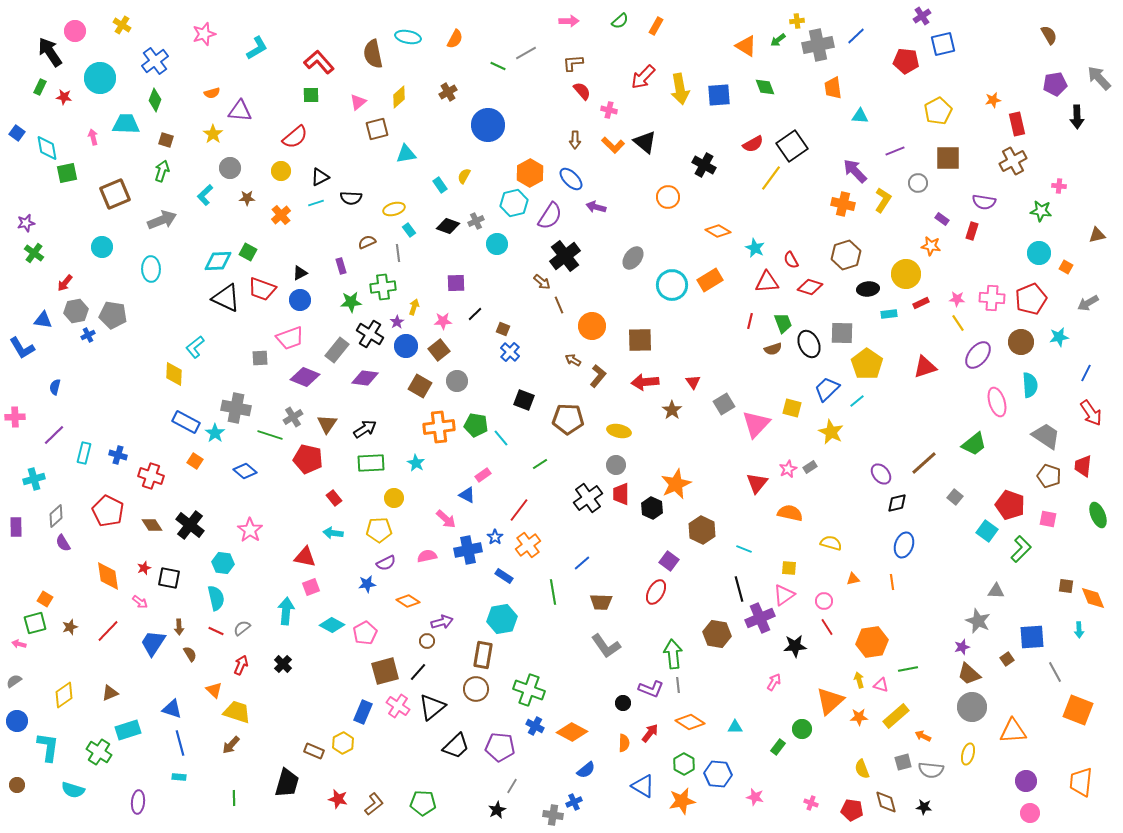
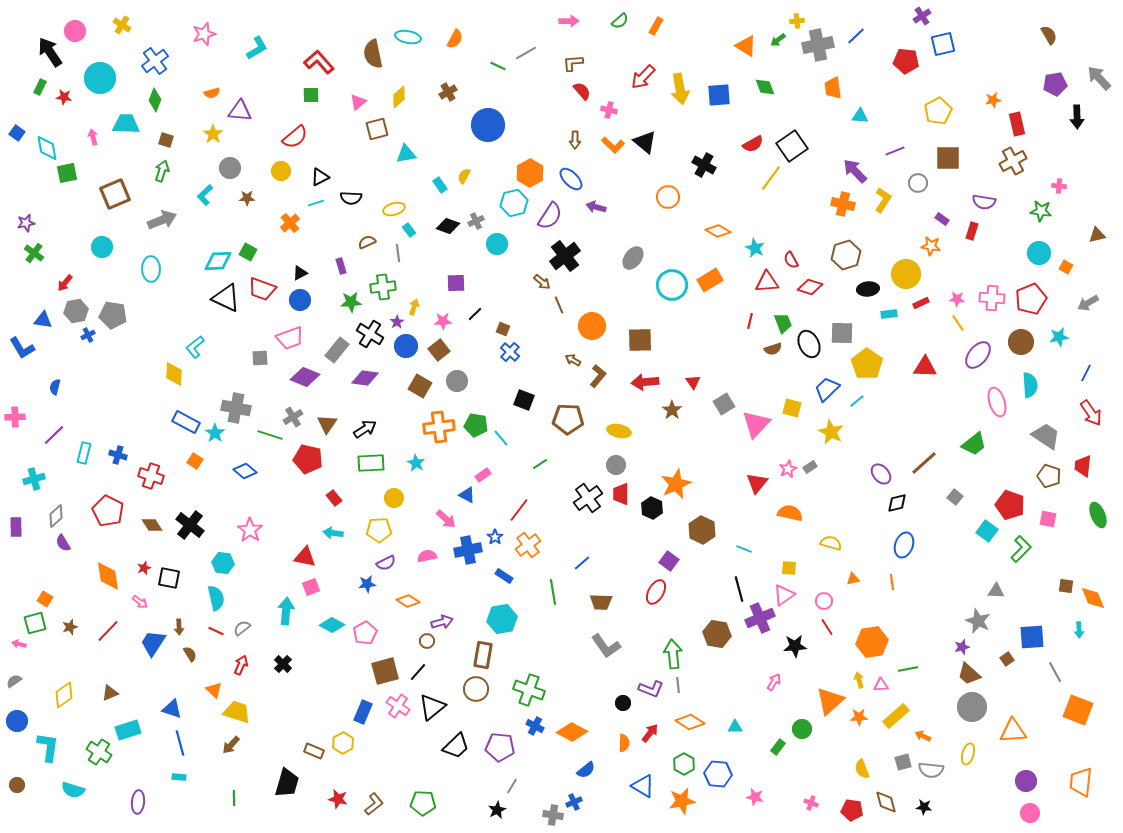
orange cross at (281, 215): moved 9 px right, 8 px down
red triangle at (925, 367): rotated 20 degrees clockwise
pink triangle at (881, 685): rotated 21 degrees counterclockwise
